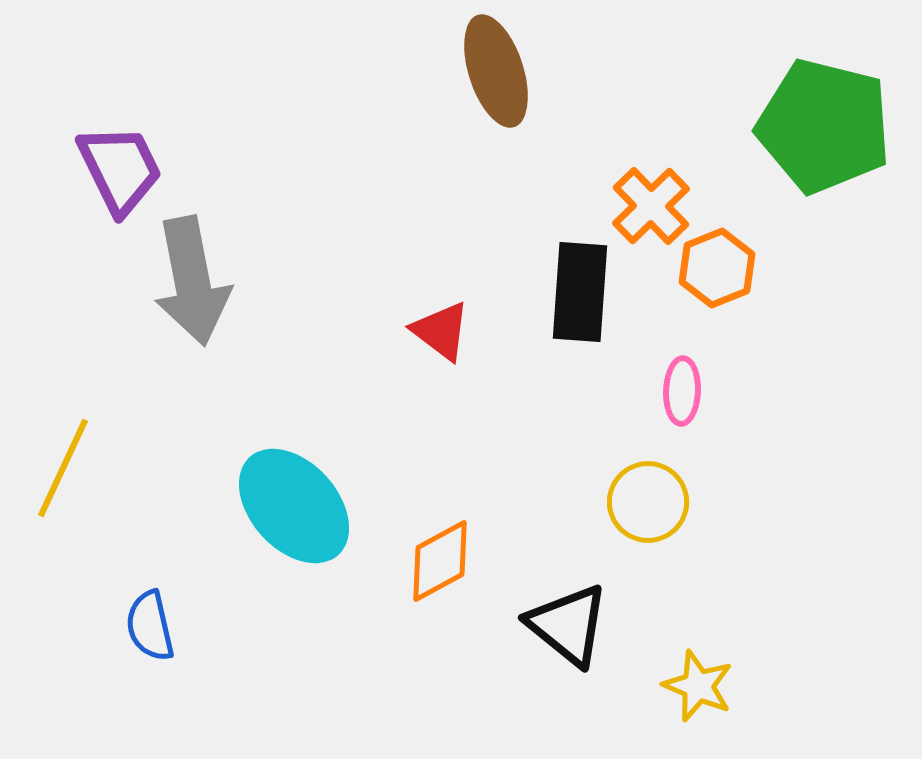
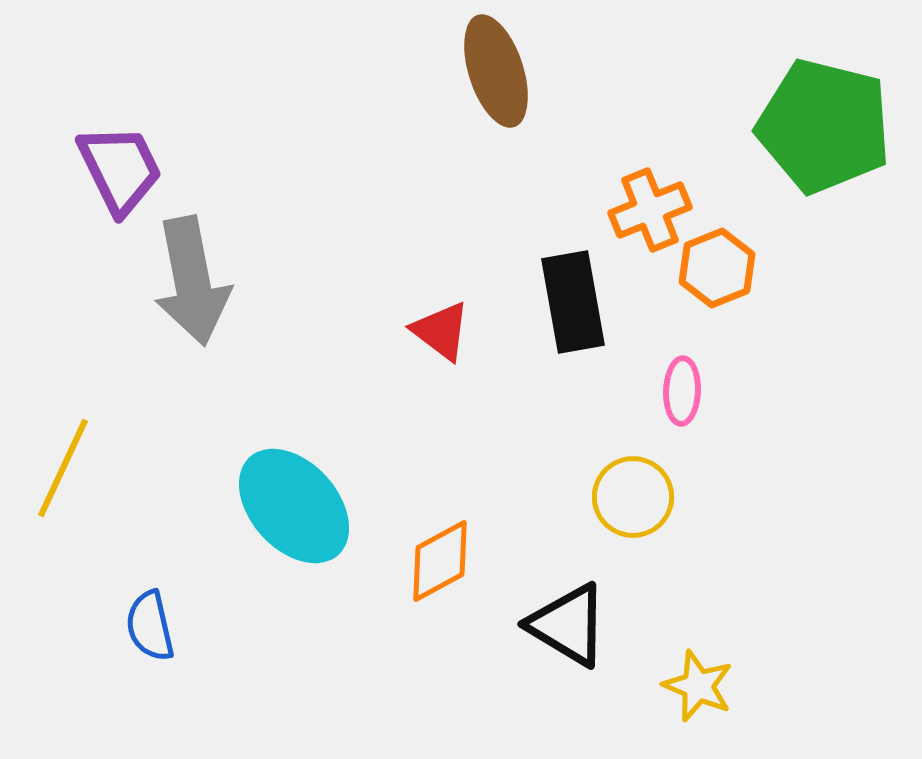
orange cross: moved 1 px left, 4 px down; rotated 22 degrees clockwise
black rectangle: moved 7 px left, 10 px down; rotated 14 degrees counterclockwise
yellow circle: moved 15 px left, 5 px up
black triangle: rotated 8 degrees counterclockwise
